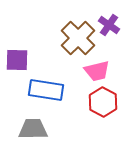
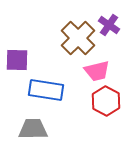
red hexagon: moved 3 px right, 1 px up
